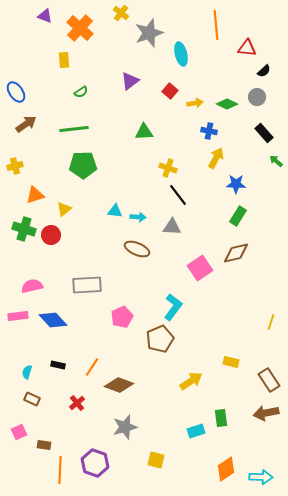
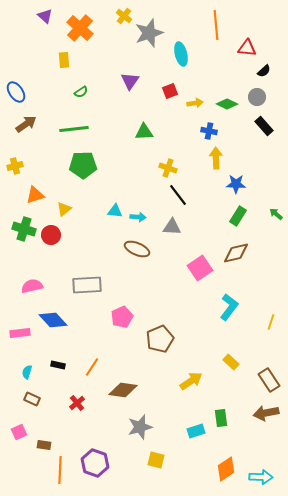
yellow cross at (121, 13): moved 3 px right, 3 px down
purple triangle at (45, 16): rotated 21 degrees clockwise
purple triangle at (130, 81): rotated 18 degrees counterclockwise
red square at (170, 91): rotated 28 degrees clockwise
black rectangle at (264, 133): moved 7 px up
yellow arrow at (216, 158): rotated 30 degrees counterclockwise
green arrow at (276, 161): moved 53 px down
cyan L-shape at (173, 307): moved 56 px right
pink rectangle at (18, 316): moved 2 px right, 17 px down
yellow rectangle at (231, 362): rotated 28 degrees clockwise
brown diamond at (119, 385): moved 4 px right, 5 px down; rotated 12 degrees counterclockwise
gray star at (125, 427): moved 15 px right
